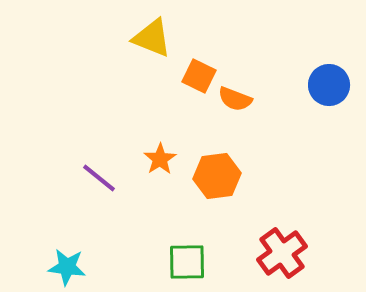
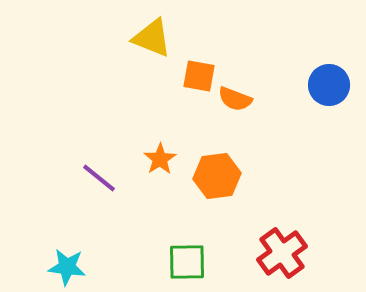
orange square: rotated 16 degrees counterclockwise
